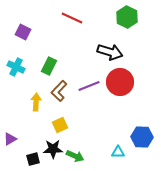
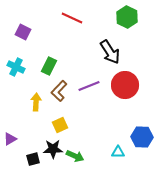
black arrow: rotated 40 degrees clockwise
red circle: moved 5 px right, 3 px down
